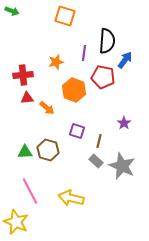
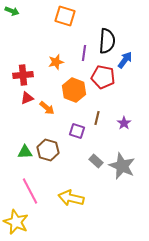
red triangle: rotated 16 degrees counterclockwise
brown line: moved 2 px left, 23 px up
